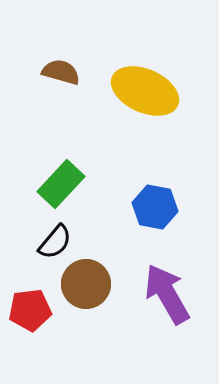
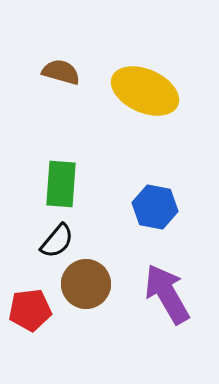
green rectangle: rotated 39 degrees counterclockwise
black semicircle: moved 2 px right, 1 px up
